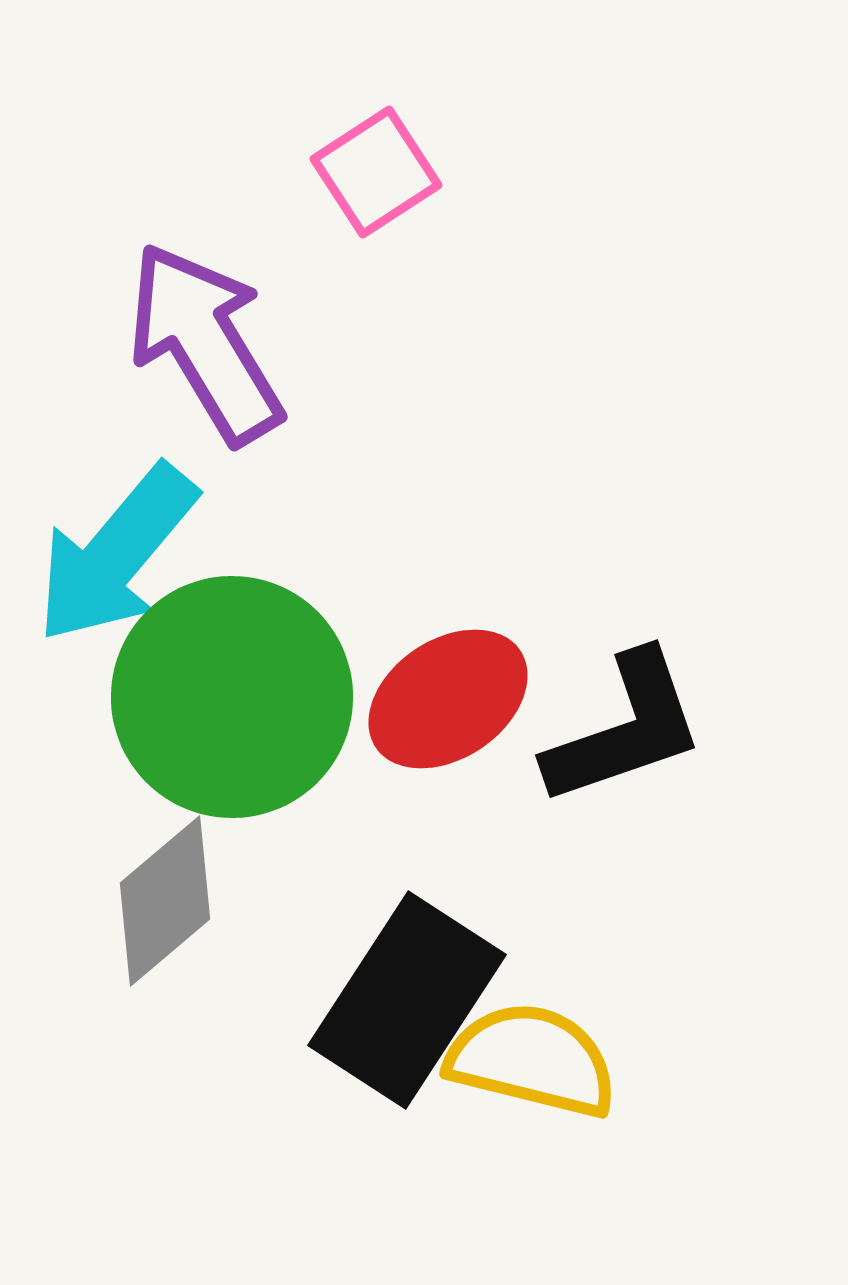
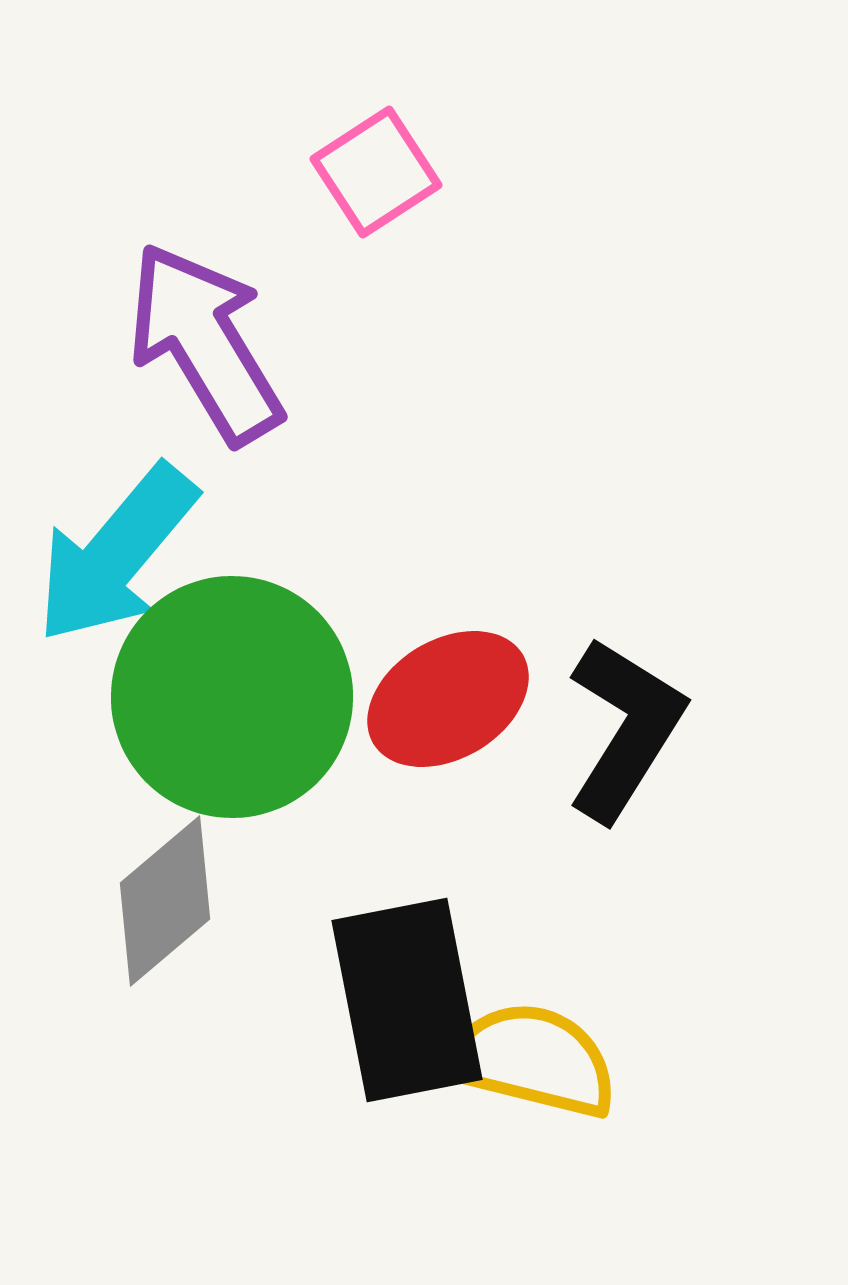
red ellipse: rotated 3 degrees clockwise
black L-shape: rotated 39 degrees counterclockwise
black rectangle: rotated 44 degrees counterclockwise
